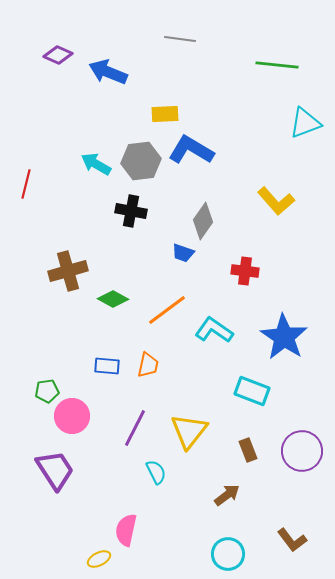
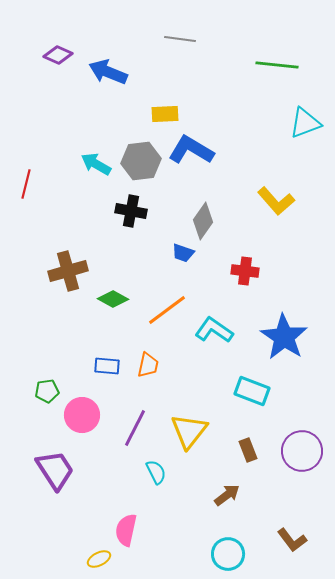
pink circle: moved 10 px right, 1 px up
